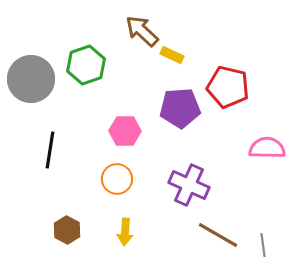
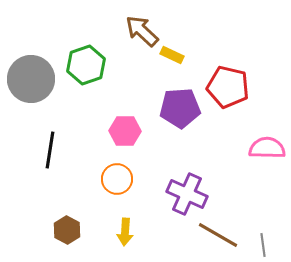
purple cross: moved 2 px left, 9 px down
